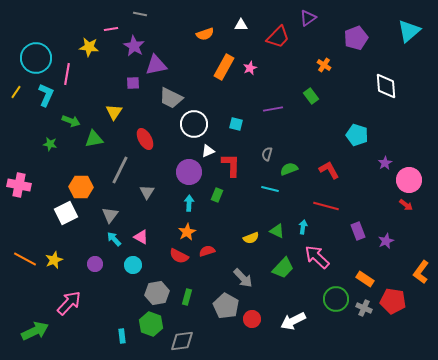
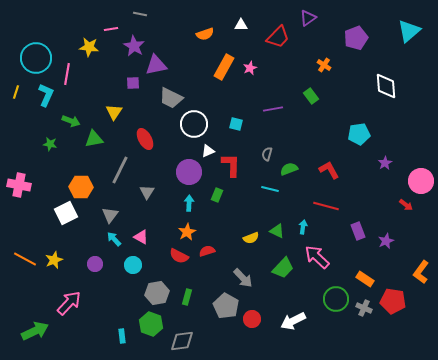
yellow line at (16, 92): rotated 16 degrees counterclockwise
cyan pentagon at (357, 135): moved 2 px right, 1 px up; rotated 25 degrees counterclockwise
pink circle at (409, 180): moved 12 px right, 1 px down
